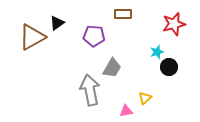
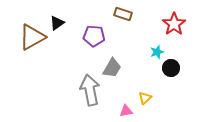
brown rectangle: rotated 18 degrees clockwise
red star: rotated 20 degrees counterclockwise
black circle: moved 2 px right, 1 px down
